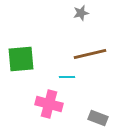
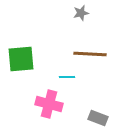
brown line: rotated 16 degrees clockwise
